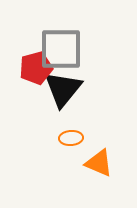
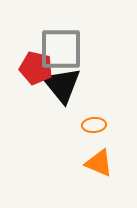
red pentagon: rotated 28 degrees clockwise
black triangle: moved 1 px left, 4 px up; rotated 18 degrees counterclockwise
orange ellipse: moved 23 px right, 13 px up
